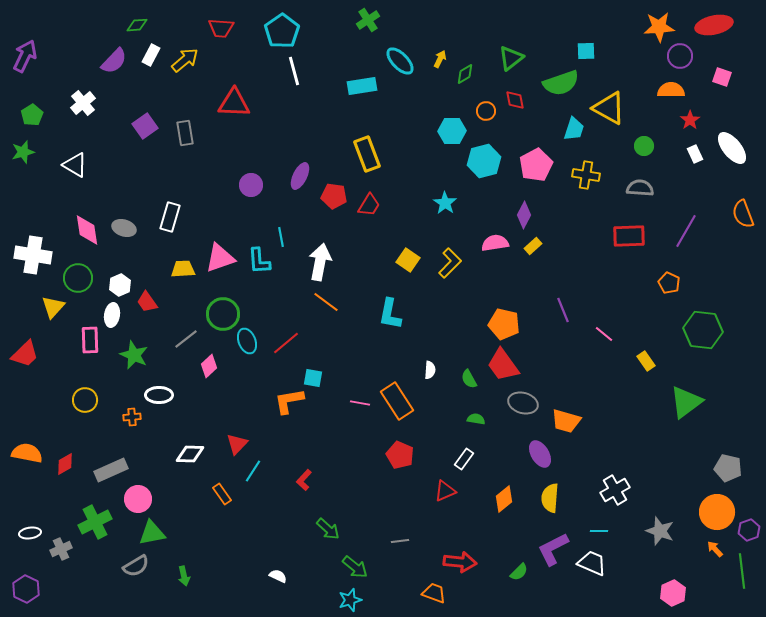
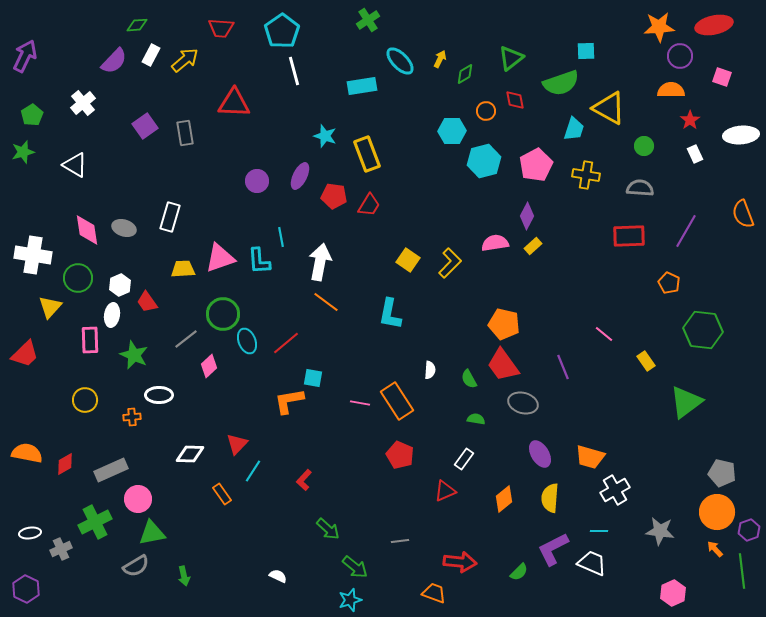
white ellipse at (732, 148): moved 9 px right, 13 px up; rotated 56 degrees counterclockwise
purple circle at (251, 185): moved 6 px right, 4 px up
cyan star at (445, 203): moved 120 px left, 67 px up; rotated 15 degrees counterclockwise
purple diamond at (524, 215): moved 3 px right, 1 px down
yellow triangle at (53, 307): moved 3 px left
purple line at (563, 310): moved 57 px down
orange trapezoid at (566, 421): moved 24 px right, 36 px down
gray pentagon at (728, 468): moved 6 px left, 5 px down
gray star at (660, 531): rotated 12 degrees counterclockwise
